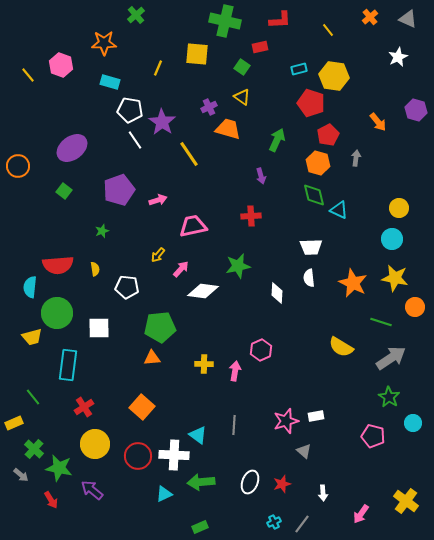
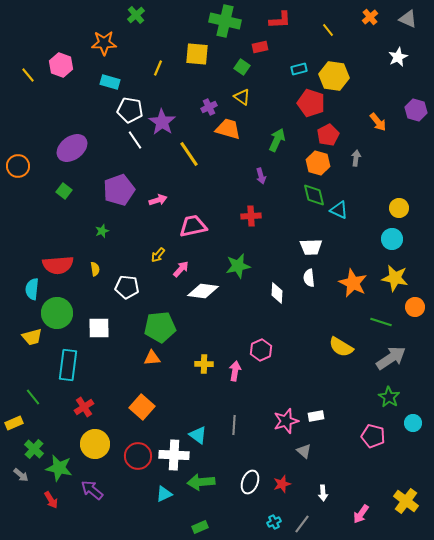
cyan semicircle at (30, 287): moved 2 px right, 2 px down
